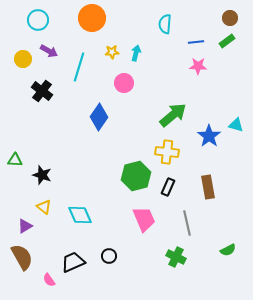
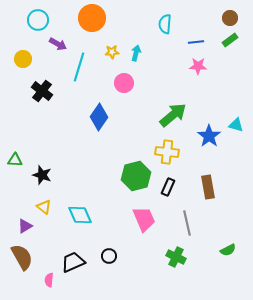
green rectangle: moved 3 px right, 1 px up
purple arrow: moved 9 px right, 7 px up
pink semicircle: rotated 40 degrees clockwise
